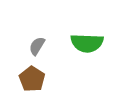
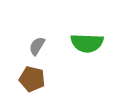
brown pentagon: rotated 20 degrees counterclockwise
